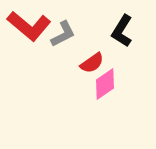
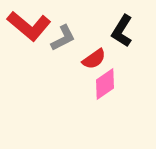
gray L-shape: moved 4 px down
red semicircle: moved 2 px right, 4 px up
